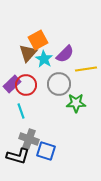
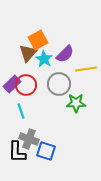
black L-shape: moved 1 px left, 4 px up; rotated 75 degrees clockwise
